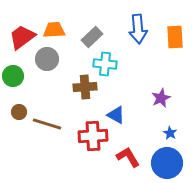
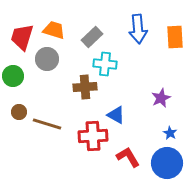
orange trapezoid: rotated 20 degrees clockwise
red trapezoid: rotated 36 degrees counterclockwise
